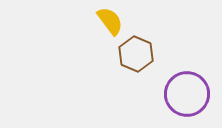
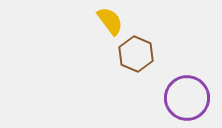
purple circle: moved 4 px down
